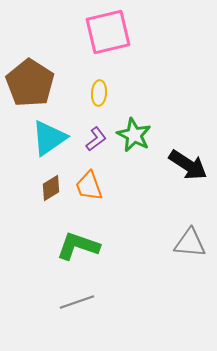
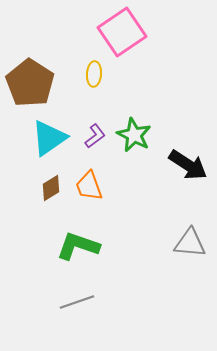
pink square: moved 14 px right; rotated 21 degrees counterclockwise
yellow ellipse: moved 5 px left, 19 px up
purple L-shape: moved 1 px left, 3 px up
